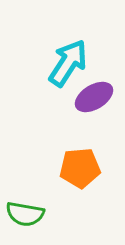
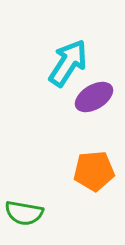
orange pentagon: moved 14 px right, 3 px down
green semicircle: moved 1 px left, 1 px up
